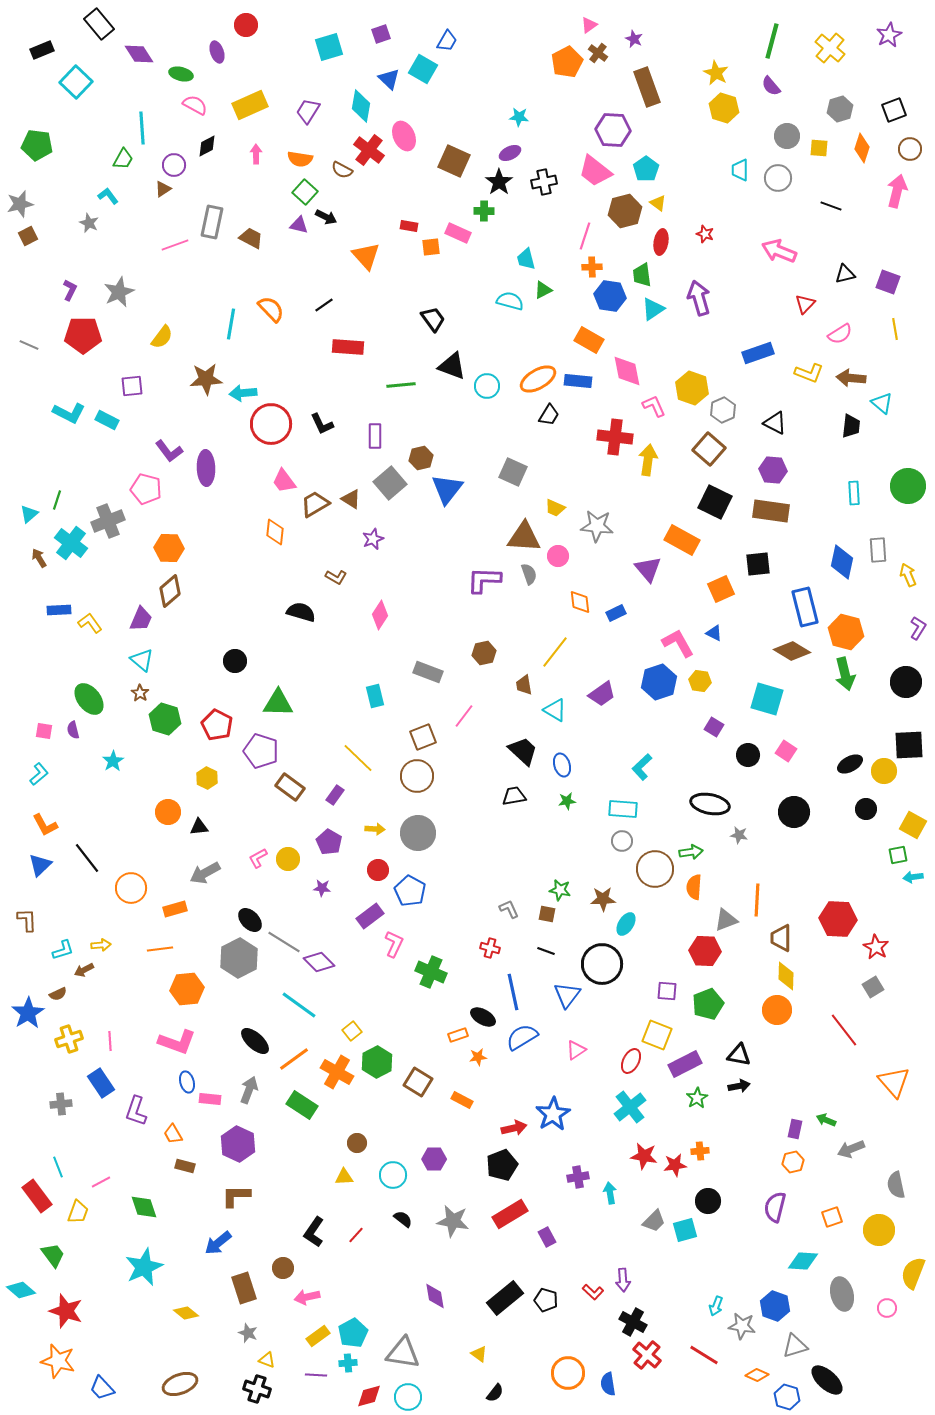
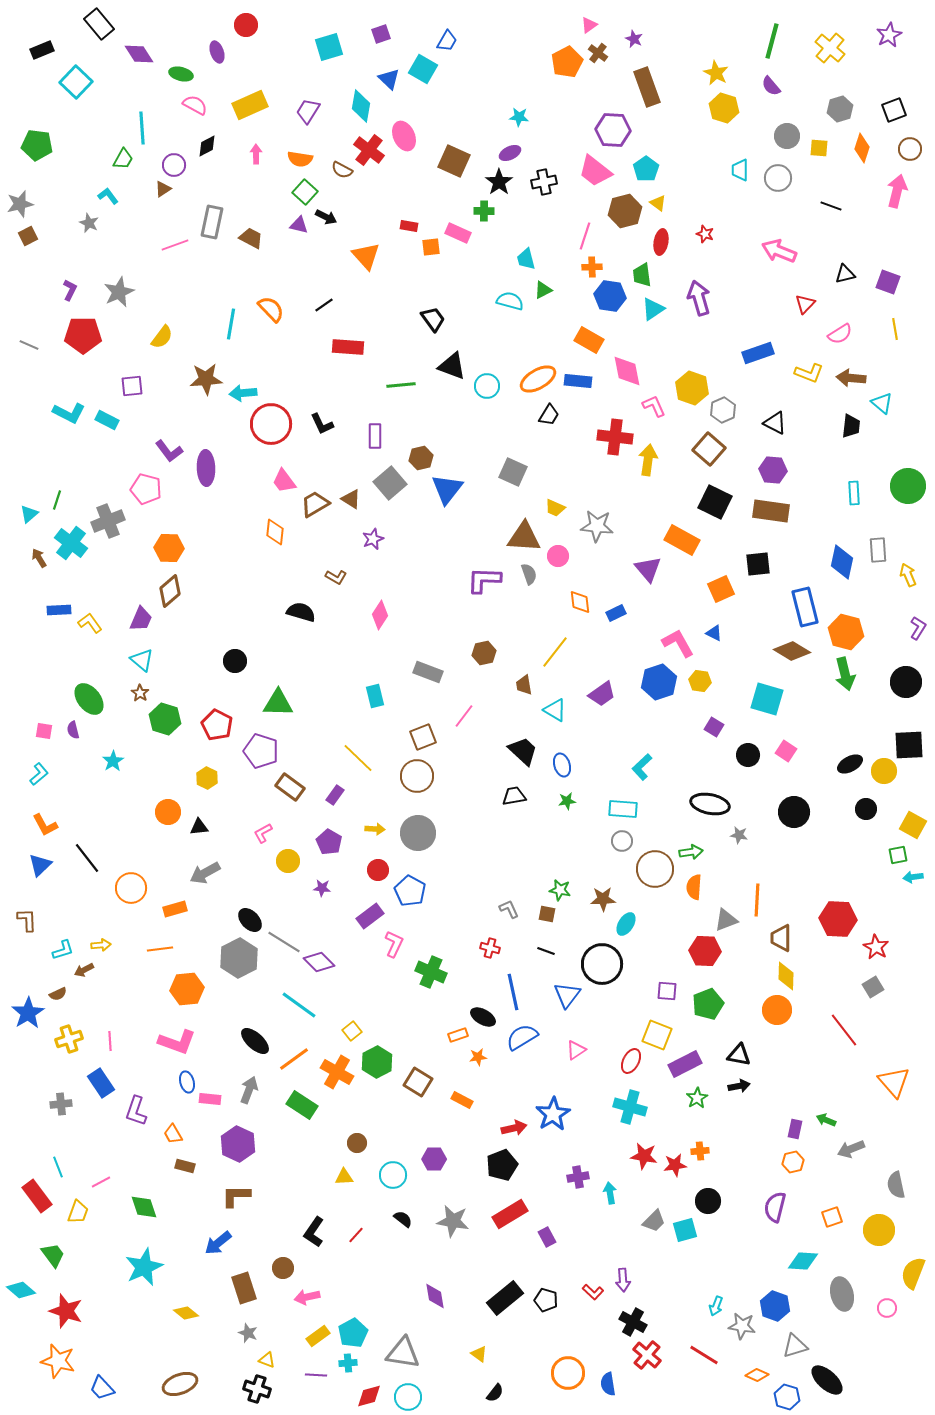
pink L-shape at (258, 858): moved 5 px right, 25 px up
yellow circle at (288, 859): moved 2 px down
cyan cross at (630, 1107): rotated 36 degrees counterclockwise
